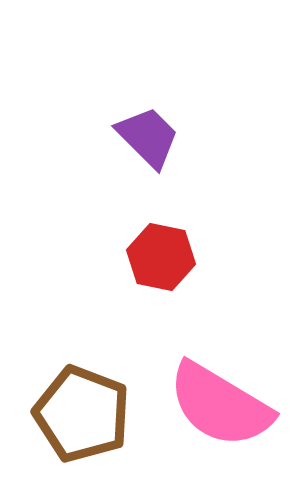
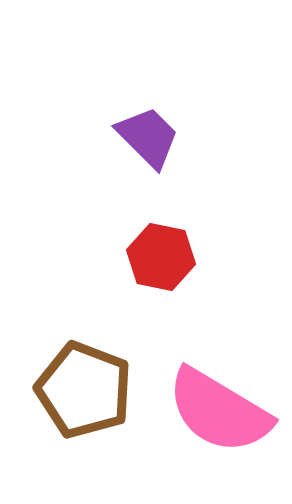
pink semicircle: moved 1 px left, 6 px down
brown pentagon: moved 2 px right, 24 px up
